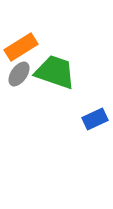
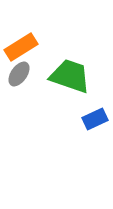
green trapezoid: moved 15 px right, 4 px down
